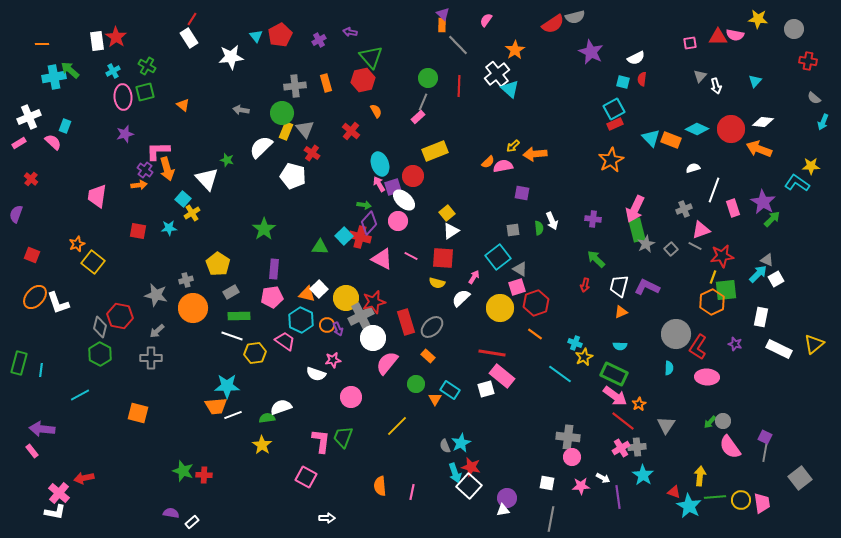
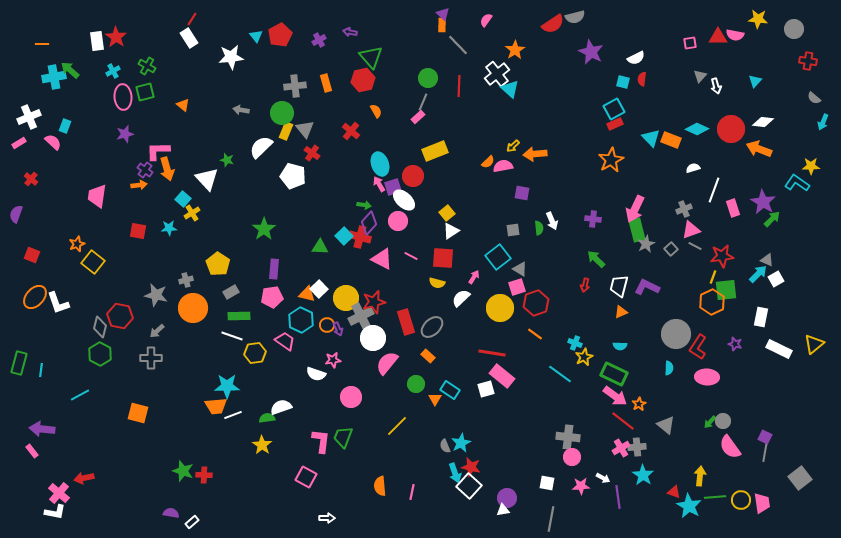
pink triangle at (701, 230): moved 10 px left
gray triangle at (666, 425): rotated 24 degrees counterclockwise
